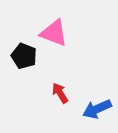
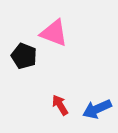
red arrow: moved 12 px down
